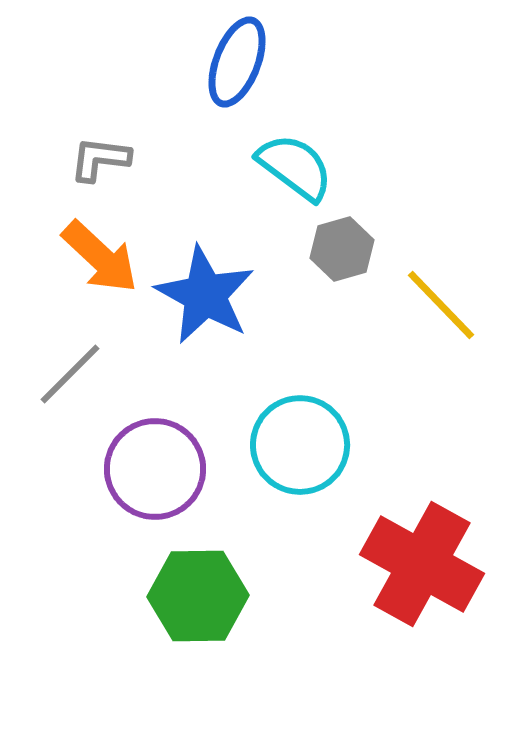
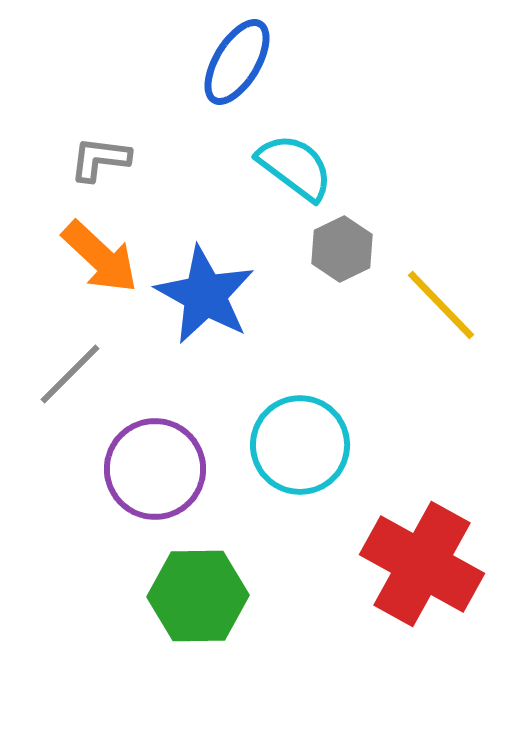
blue ellipse: rotated 10 degrees clockwise
gray hexagon: rotated 10 degrees counterclockwise
